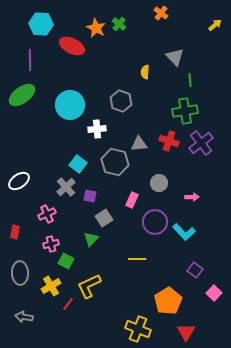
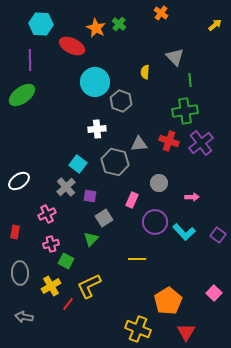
cyan circle at (70, 105): moved 25 px right, 23 px up
purple square at (195, 270): moved 23 px right, 35 px up
